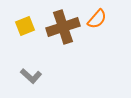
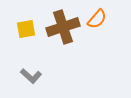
yellow square: moved 1 px right, 3 px down; rotated 12 degrees clockwise
